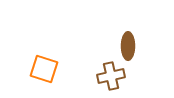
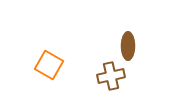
orange square: moved 5 px right, 4 px up; rotated 12 degrees clockwise
